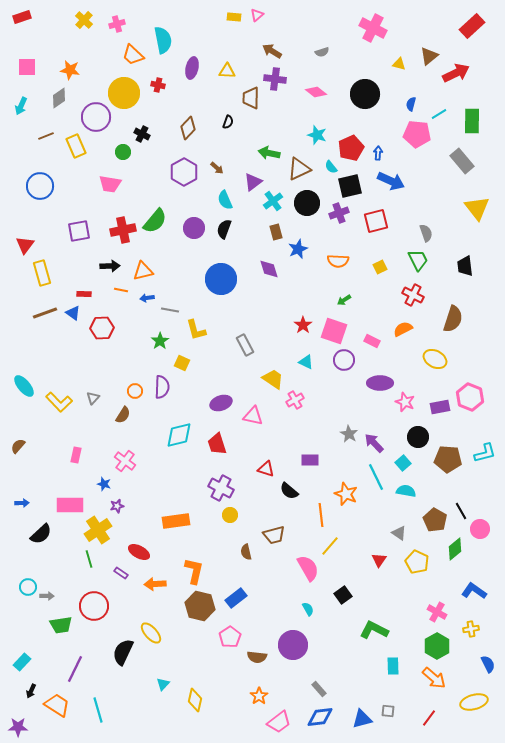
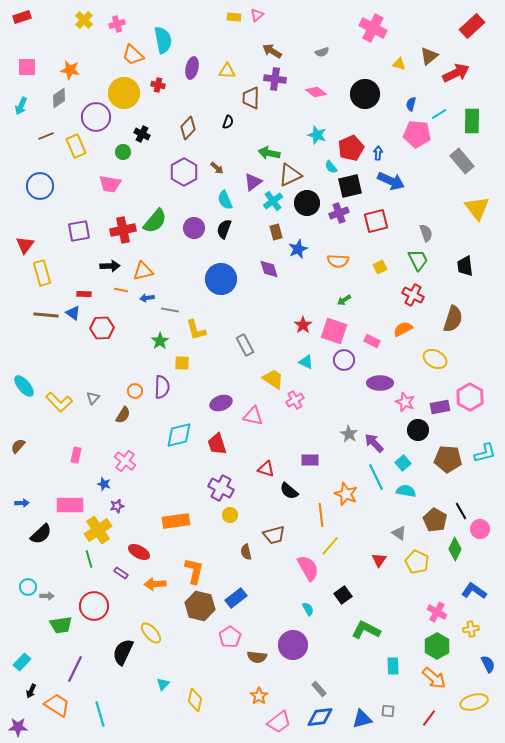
brown triangle at (299, 169): moved 9 px left, 6 px down
brown line at (45, 313): moved 1 px right, 2 px down; rotated 25 degrees clockwise
yellow square at (182, 363): rotated 21 degrees counterclockwise
pink hexagon at (470, 397): rotated 8 degrees clockwise
black circle at (418, 437): moved 7 px up
green diamond at (455, 549): rotated 25 degrees counterclockwise
green L-shape at (374, 630): moved 8 px left
cyan line at (98, 710): moved 2 px right, 4 px down
